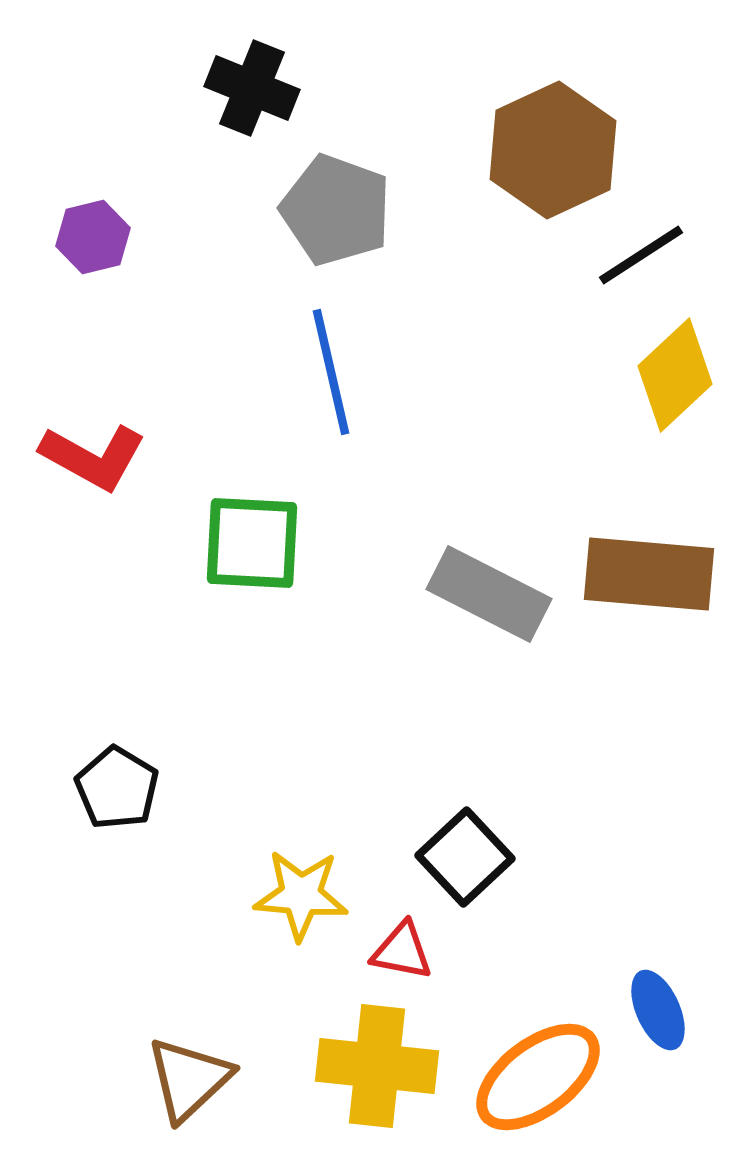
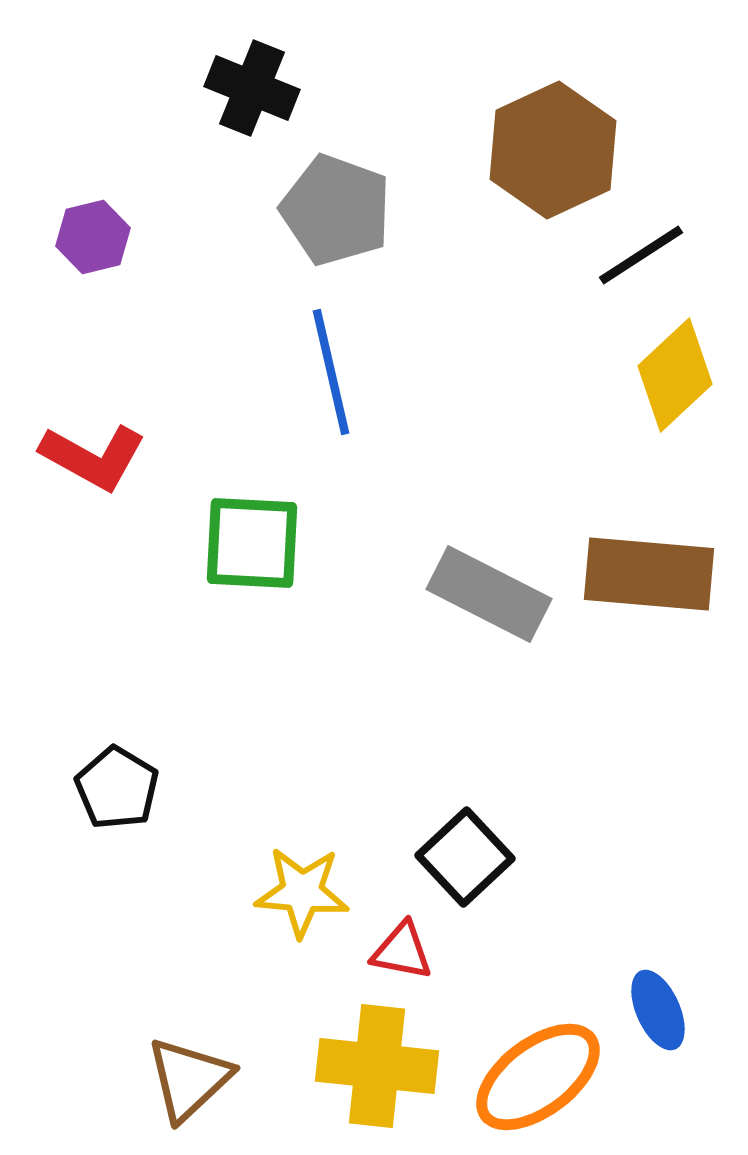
yellow star: moved 1 px right, 3 px up
